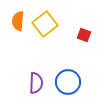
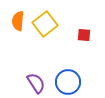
red square: rotated 16 degrees counterclockwise
purple semicircle: rotated 35 degrees counterclockwise
